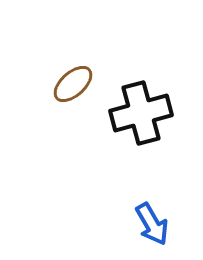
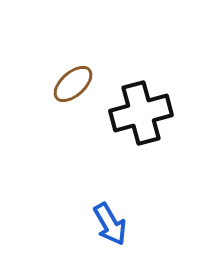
blue arrow: moved 42 px left
